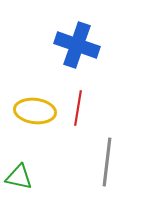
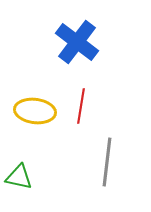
blue cross: moved 3 px up; rotated 18 degrees clockwise
red line: moved 3 px right, 2 px up
